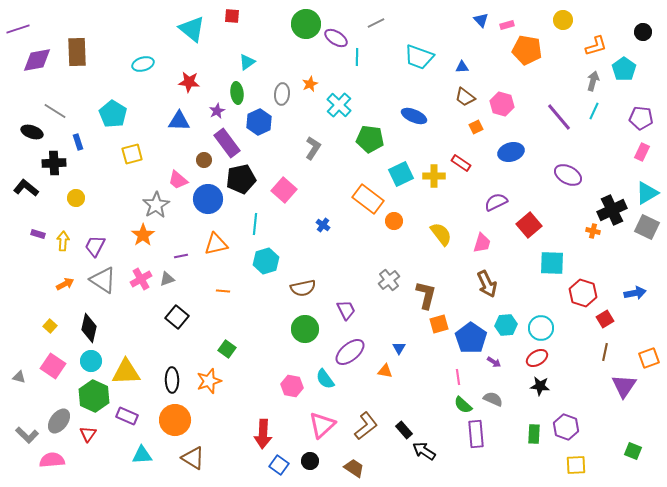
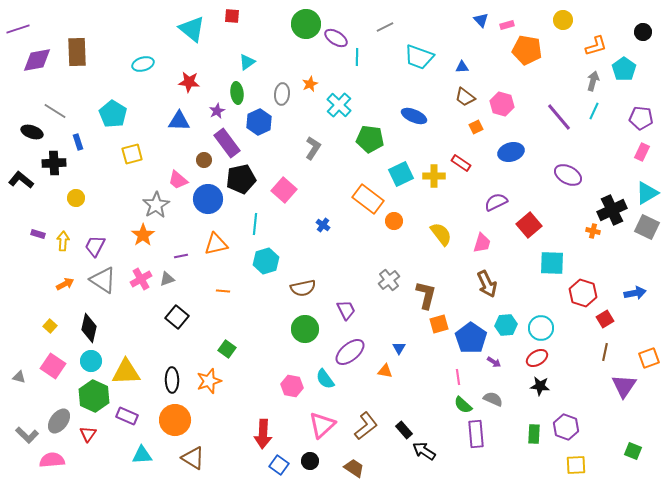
gray line at (376, 23): moved 9 px right, 4 px down
black L-shape at (26, 188): moved 5 px left, 8 px up
